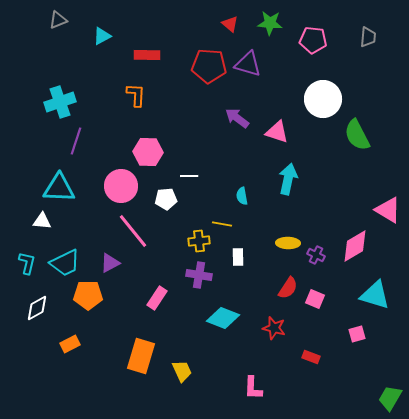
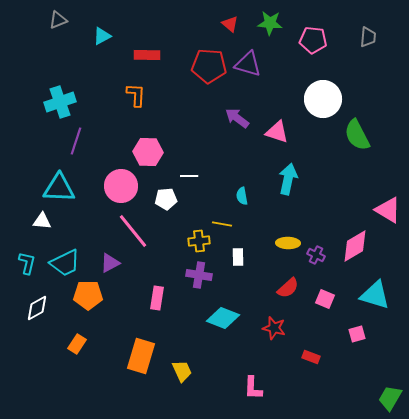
red semicircle at (288, 288): rotated 15 degrees clockwise
pink rectangle at (157, 298): rotated 25 degrees counterclockwise
pink square at (315, 299): moved 10 px right
orange rectangle at (70, 344): moved 7 px right; rotated 30 degrees counterclockwise
